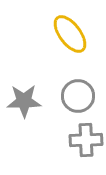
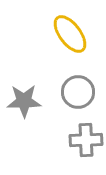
gray circle: moved 4 px up
